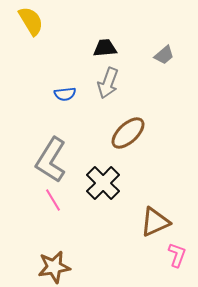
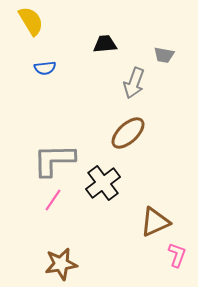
black trapezoid: moved 4 px up
gray trapezoid: rotated 50 degrees clockwise
gray arrow: moved 26 px right
blue semicircle: moved 20 px left, 26 px up
gray L-shape: moved 3 px right; rotated 57 degrees clockwise
black cross: rotated 8 degrees clockwise
pink line: rotated 65 degrees clockwise
brown star: moved 7 px right, 3 px up
